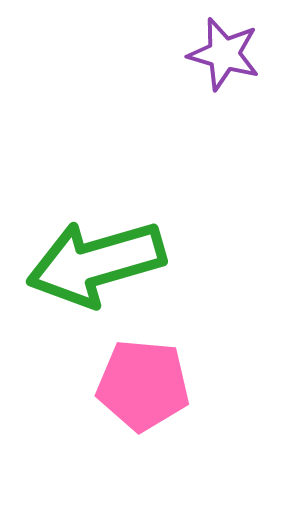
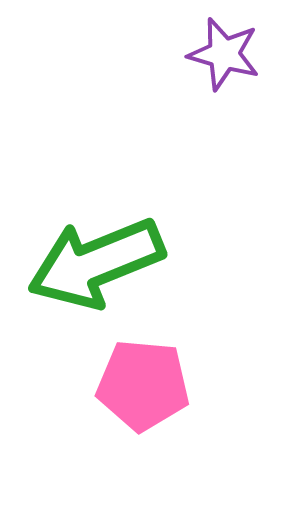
green arrow: rotated 6 degrees counterclockwise
